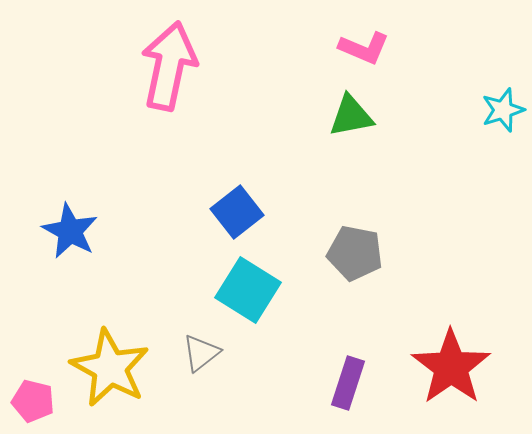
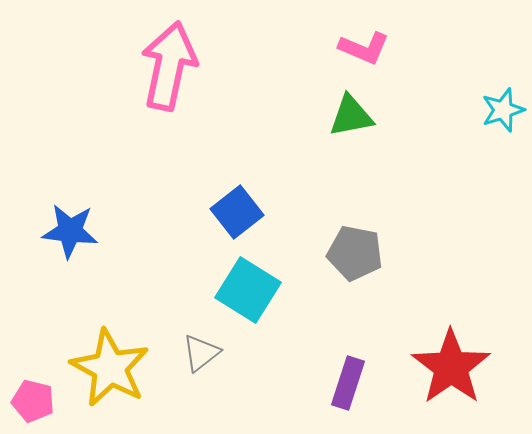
blue star: rotated 22 degrees counterclockwise
